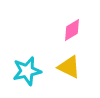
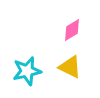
yellow triangle: moved 1 px right
